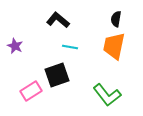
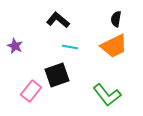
orange trapezoid: rotated 128 degrees counterclockwise
pink rectangle: rotated 20 degrees counterclockwise
